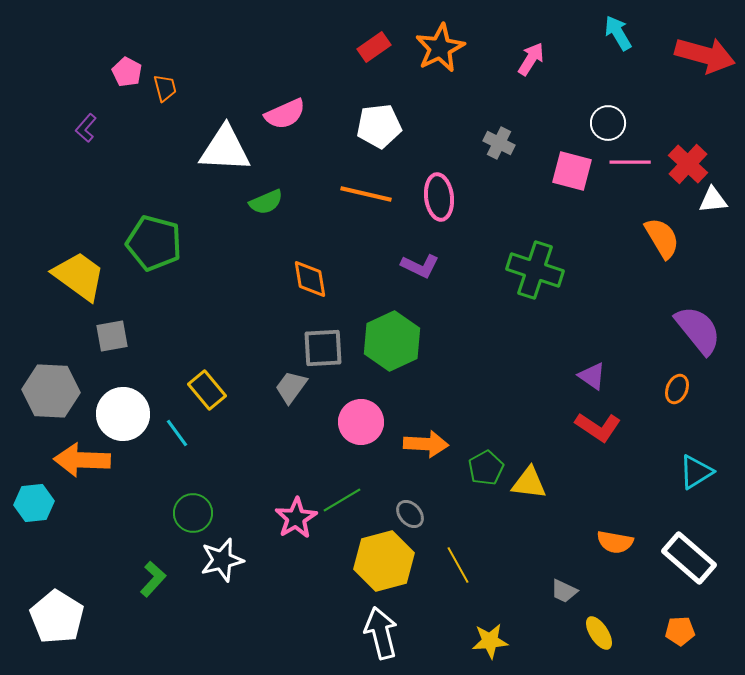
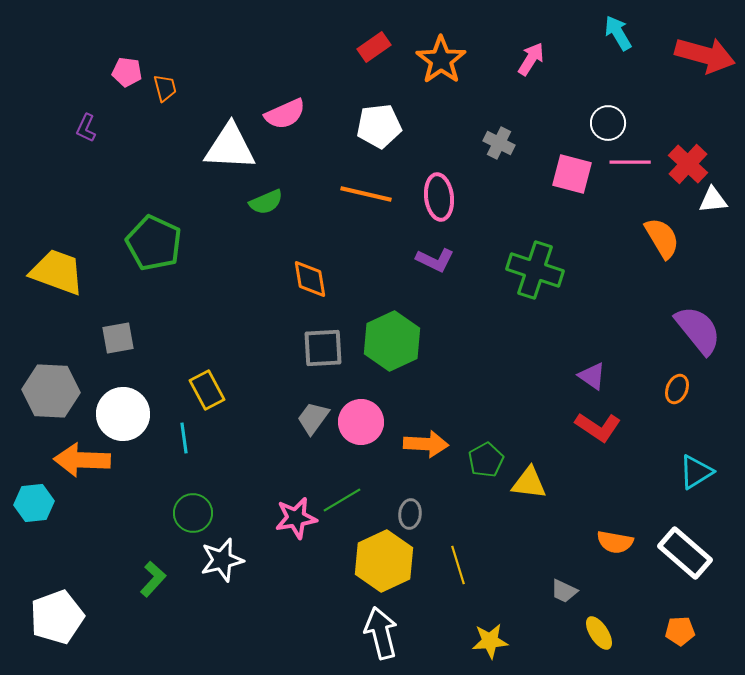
orange star at (440, 48): moved 1 px right, 12 px down; rotated 9 degrees counterclockwise
pink pentagon at (127, 72): rotated 20 degrees counterclockwise
purple L-shape at (86, 128): rotated 16 degrees counterclockwise
white triangle at (225, 149): moved 5 px right, 2 px up
pink square at (572, 171): moved 3 px down
green pentagon at (154, 243): rotated 10 degrees clockwise
purple L-shape at (420, 266): moved 15 px right, 6 px up
yellow trapezoid at (79, 276): moved 22 px left, 4 px up; rotated 16 degrees counterclockwise
gray square at (112, 336): moved 6 px right, 2 px down
gray trapezoid at (291, 387): moved 22 px right, 31 px down
yellow rectangle at (207, 390): rotated 12 degrees clockwise
cyan line at (177, 433): moved 7 px right, 5 px down; rotated 28 degrees clockwise
green pentagon at (486, 468): moved 8 px up
gray ellipse at (410, 514): rotated 48 degrees clockwise
pink star at (296, 518): rotated 21 degrees clockwise
white rectangle at (689, 558): moved 4 px left, 5 px up
yellow hexagon at (384, 561): rotated 10 degrees counterclockwise
yellow line at (458, 565): rotated 12 degrees clockwise
white pentagon at (57, 617): rotated 20 degrees clockwise
